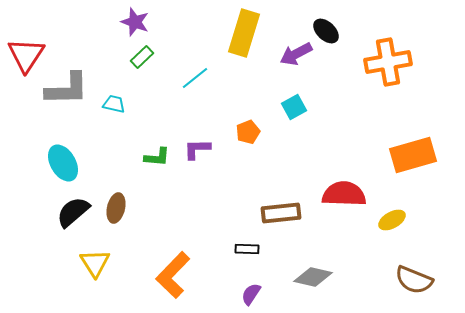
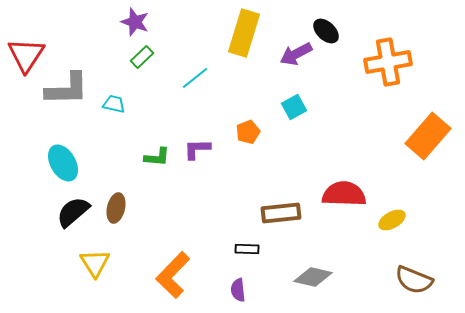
orange rectangle: moved 15 px right, 19 px up; rotated 33 degrees counterclockwise
purple semicircle: moved 13 px left, 4 px up; rotated 40 degrees counterclockwise
